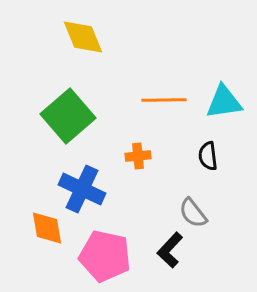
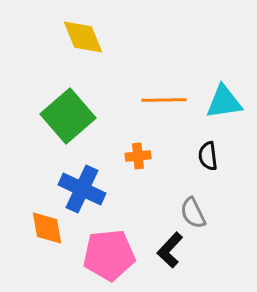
gray semicircle: rotated 12 degrees clockwise
pink pentagon: moved 4 px right, 1 px up; rotated 18 degrees counterclockwise
